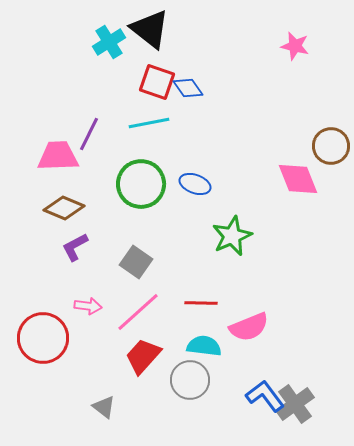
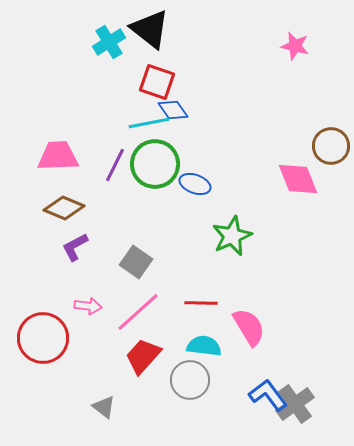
blue diamond: moved 15 px left, 22 px down
purple line: moved 26 px right, 31 px down
green circle: moved 14 px right, 20 px up
pink semicircle: rotated 99 degrees counterclockwise
blue L-shape: moved 3 px right, 1 px up
